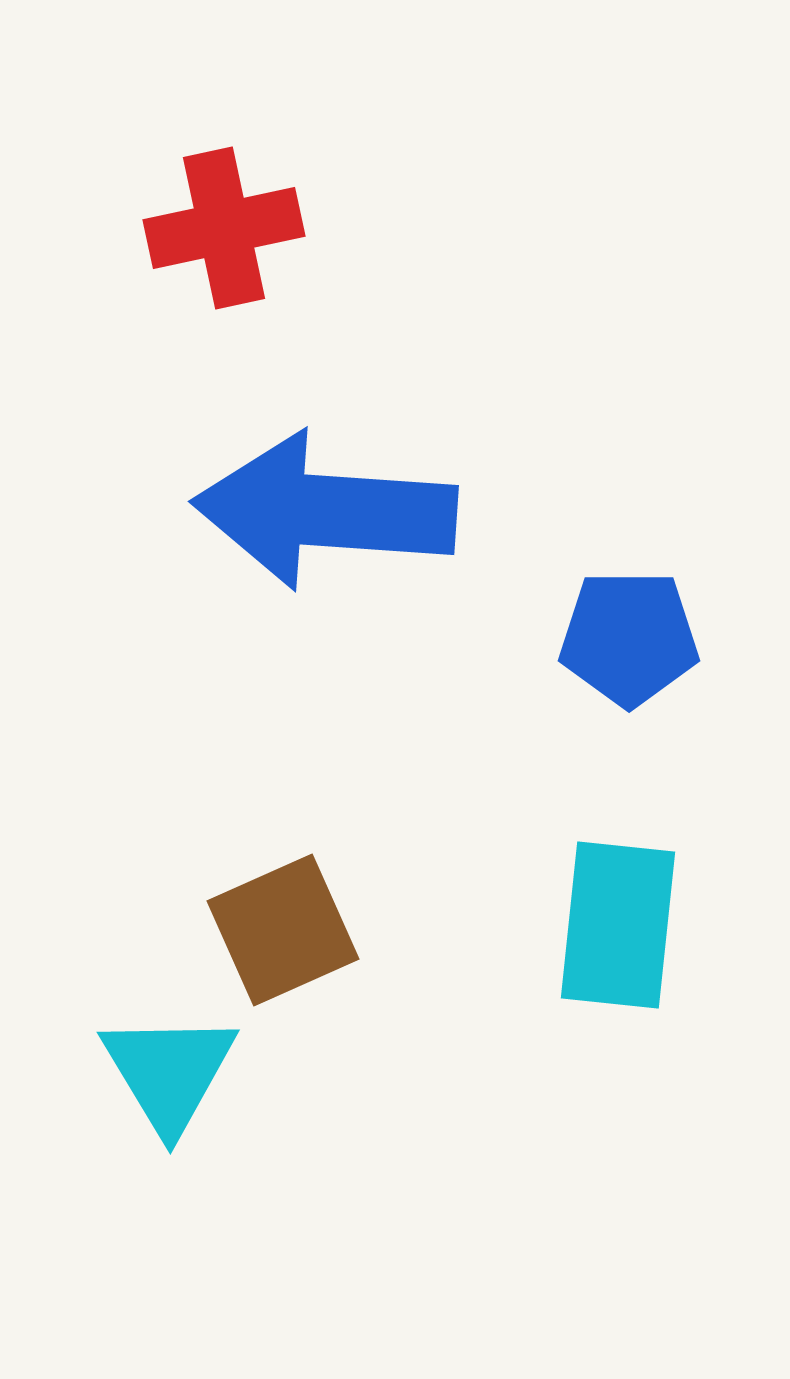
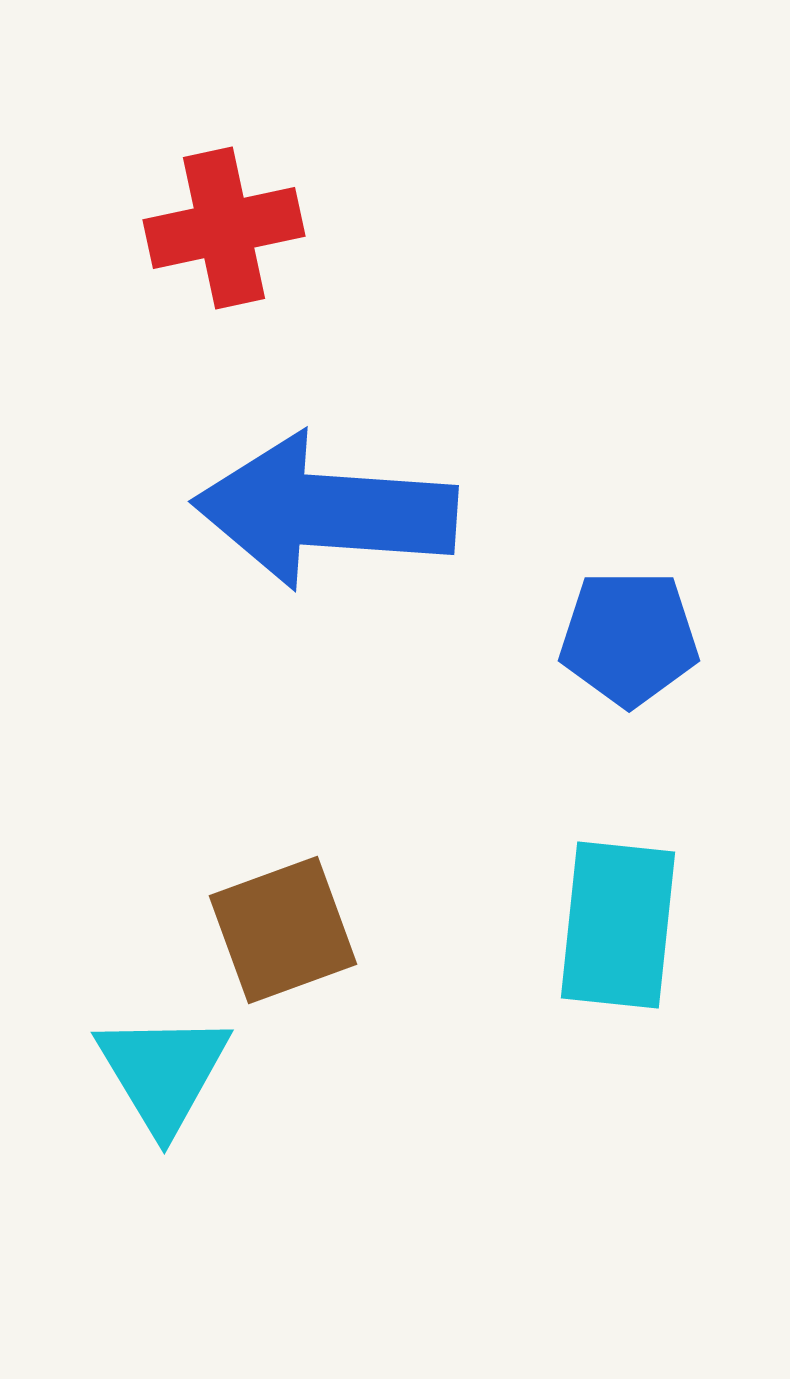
brown square: rotated 4 degrees clockwise
cyan triangle: moved 6 px left
